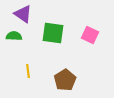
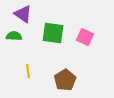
pink square: moved 5 px left, 2 px down
